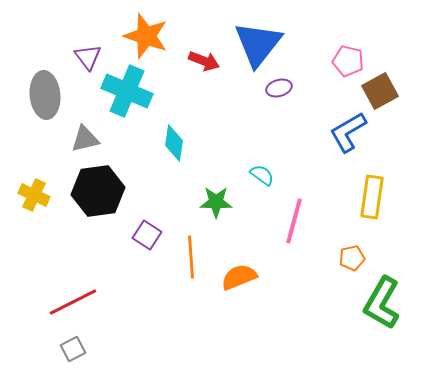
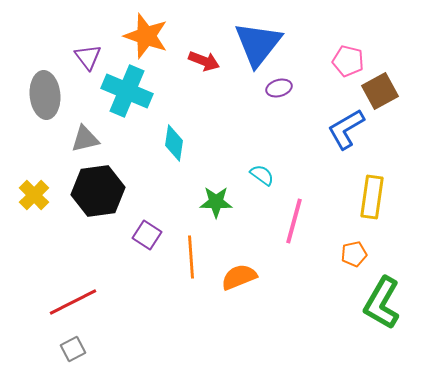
blue L-shape: moved 2 px left, 3 px up
yellow cross: rotated 20 degrees clockwise
orange pentagon: moved 2 px right, 4 px up
